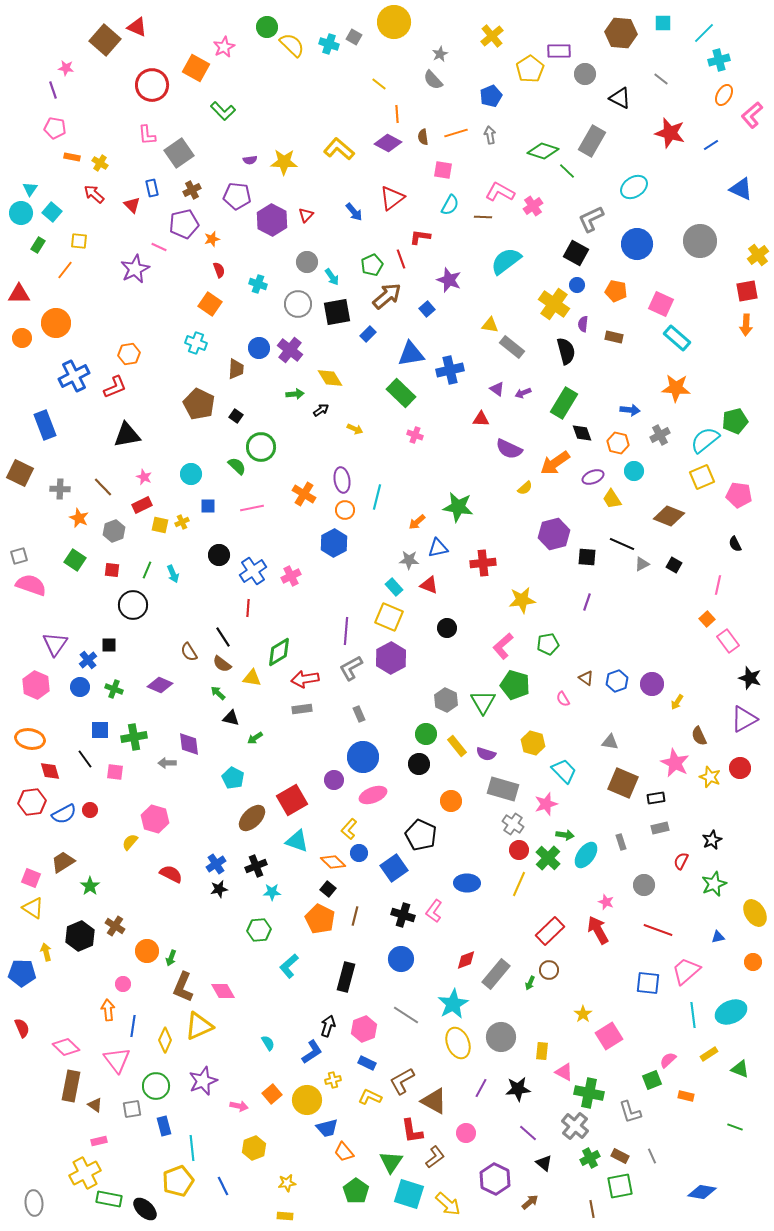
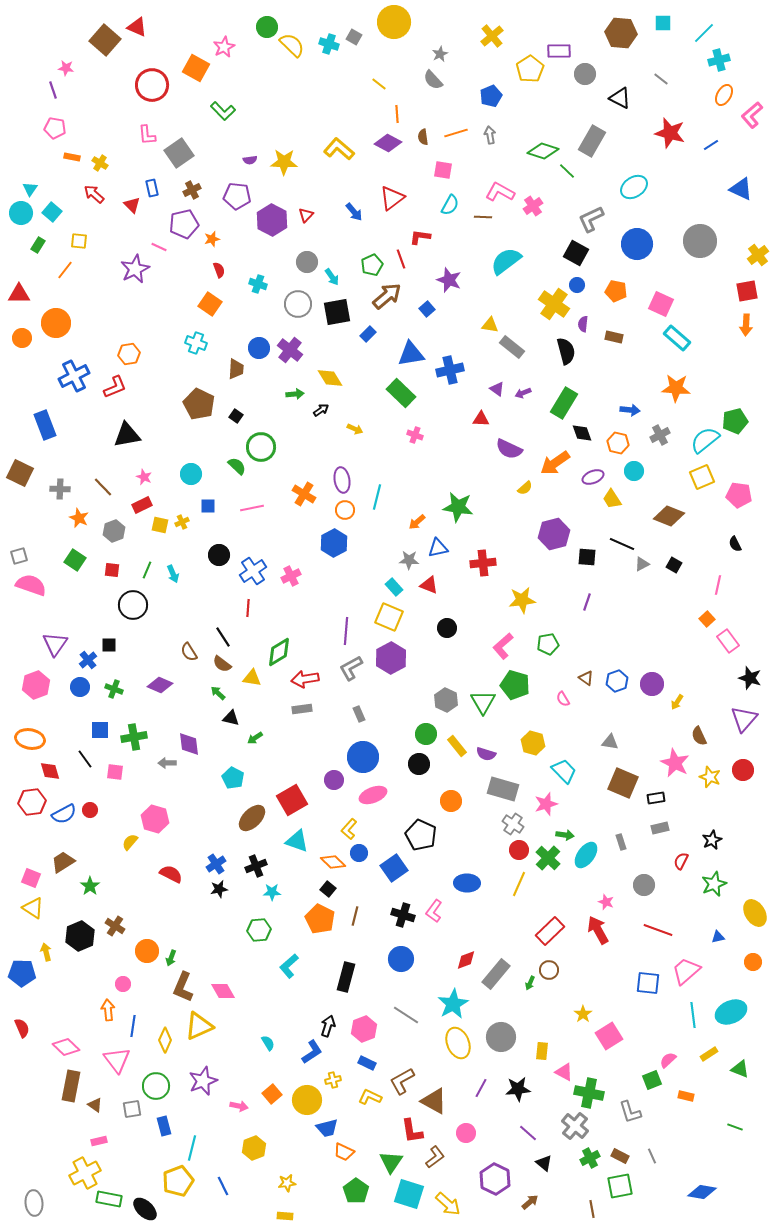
pink hexagon at (36, 685): rotated 16 degrees clockwise
purple triangle at (744, 719): rotated 20 degrees counterclockwise
red circle at (740, 768): moved 3 px right, 2 px down
cyan line at (192, 1148): rotated 20 degrees clockwise
orange trapezoid at (344, 1152): rotated 25 degrees counterclockwise
